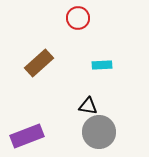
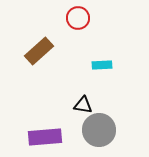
brown rectangle: moved 12 px up
black triangle: moved 5 px left, 1 px up
gray circle: moved 2 px up
purple rectangle: moved 18 px right, 1 px down; rotated 16 degrees clockwise
